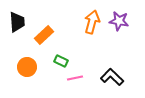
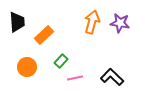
purple star: moved 1 px right, 2 px down
green rectangle: rotated 72 degrees counterclockwise
